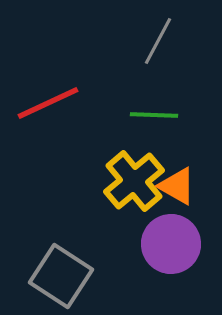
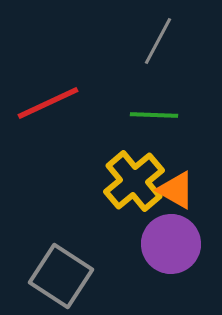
orange triangle: moved 1 px left, 4 px down
